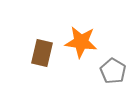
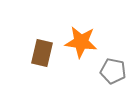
gray pentagon: rotated 20 degrees counterclockwise
